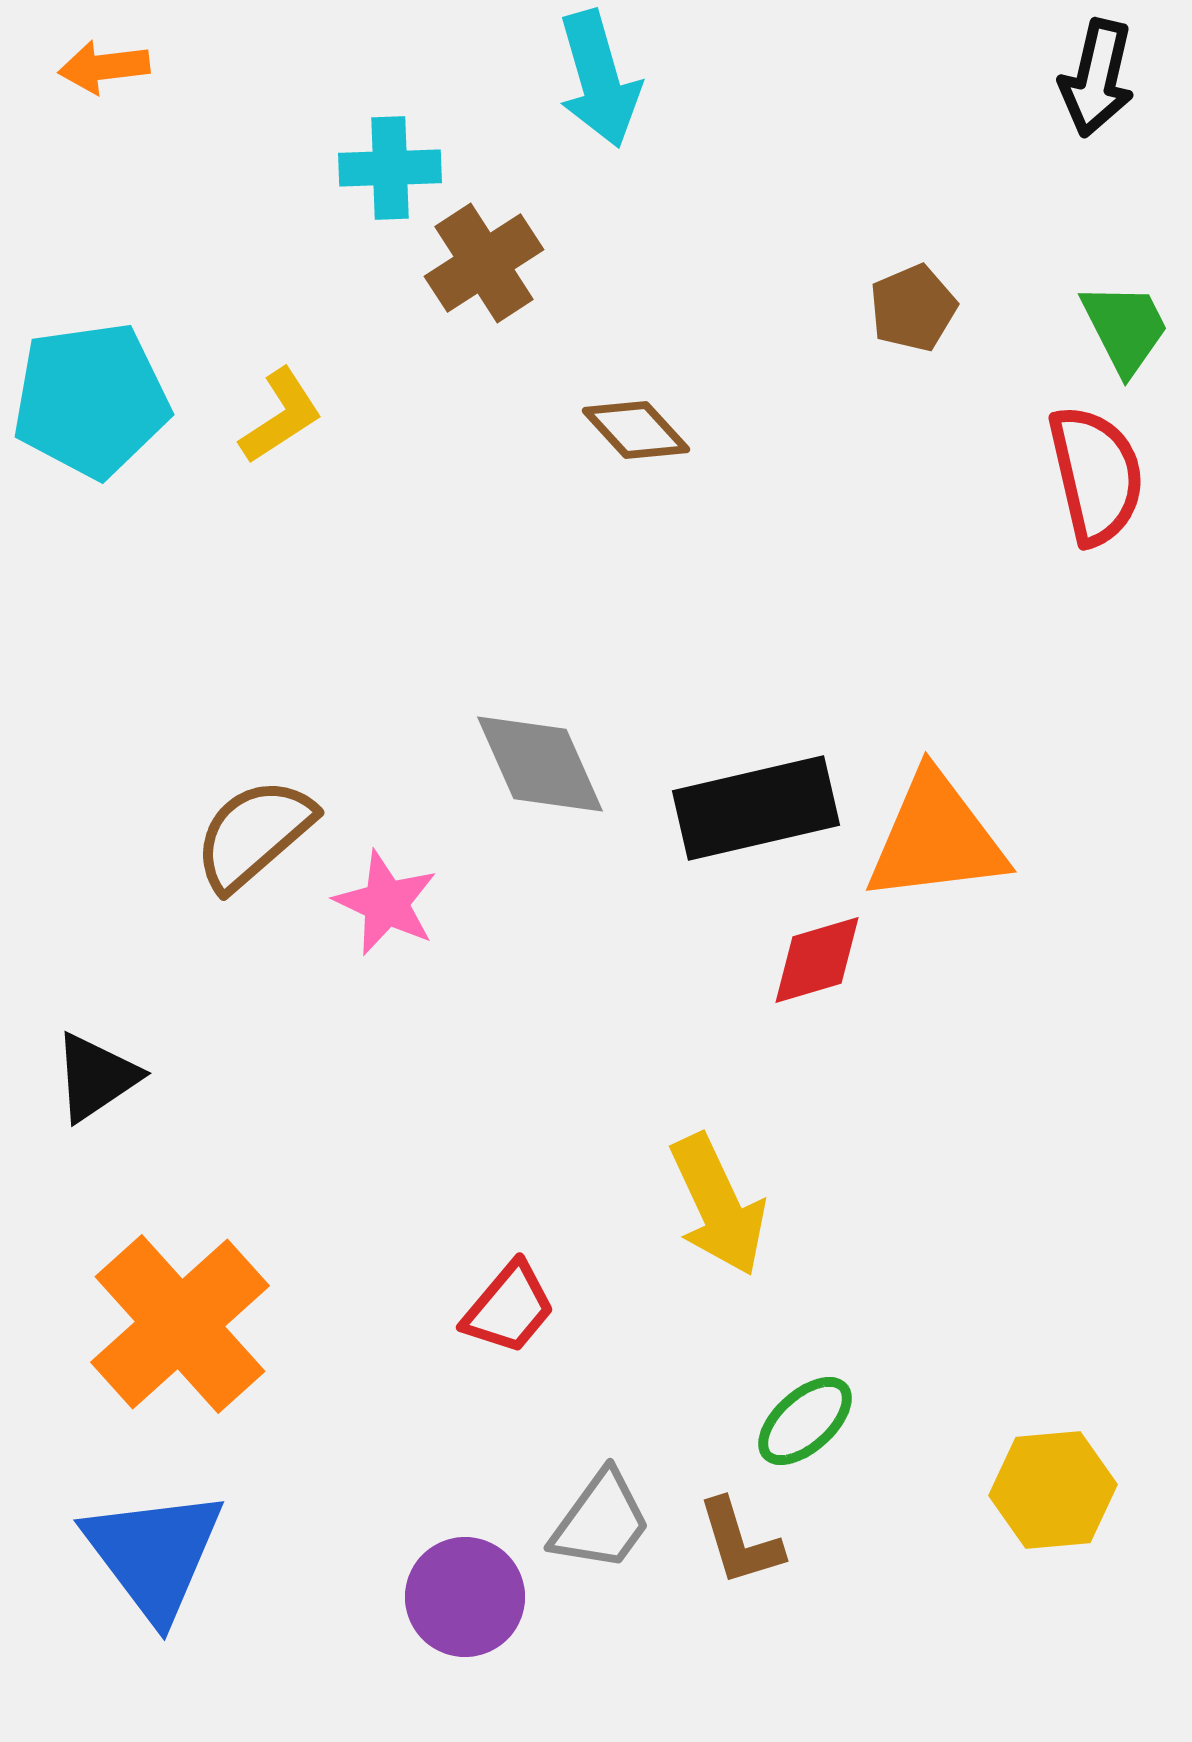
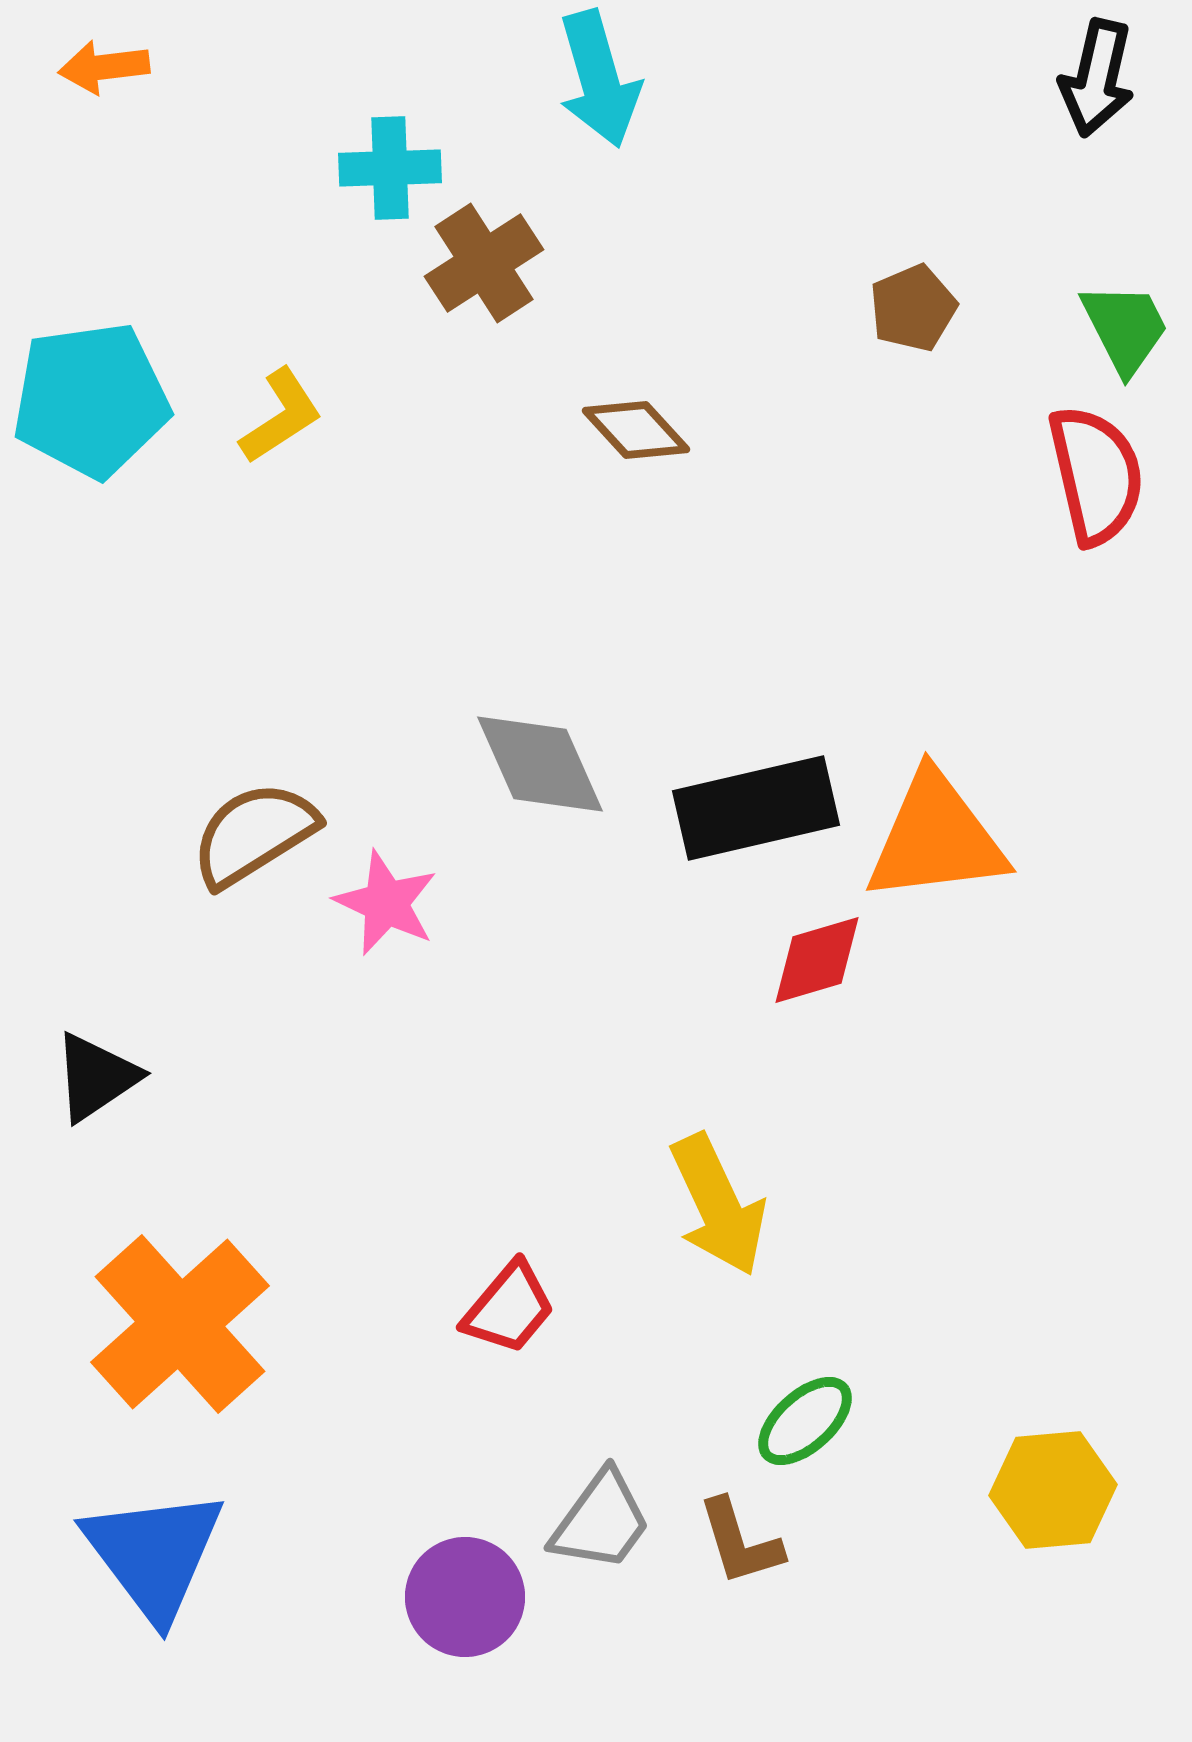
brown semicircle: rotated 9 degrees clockwise
